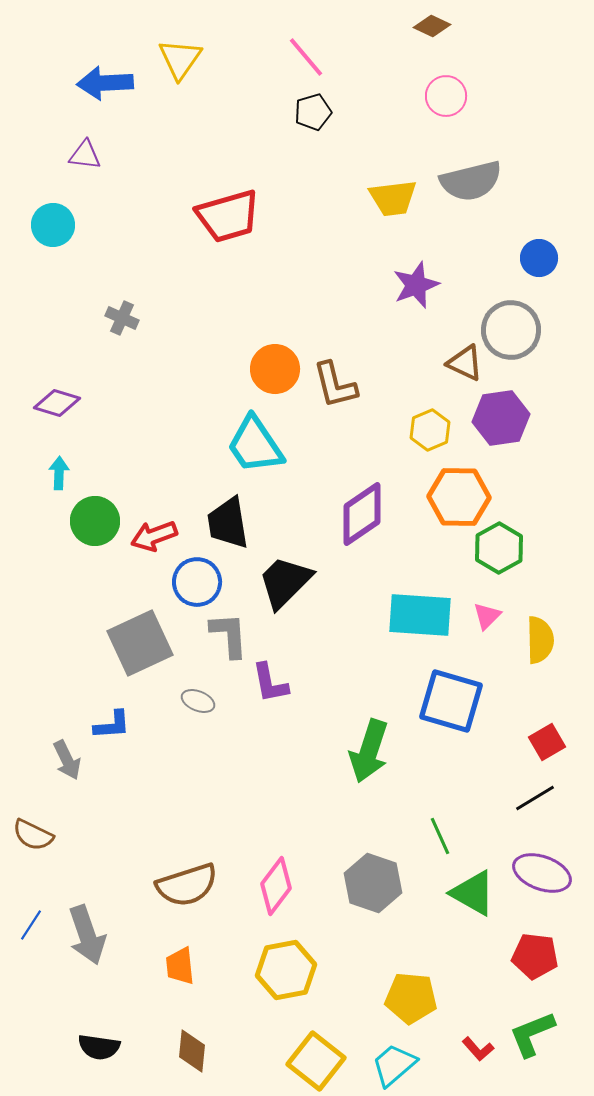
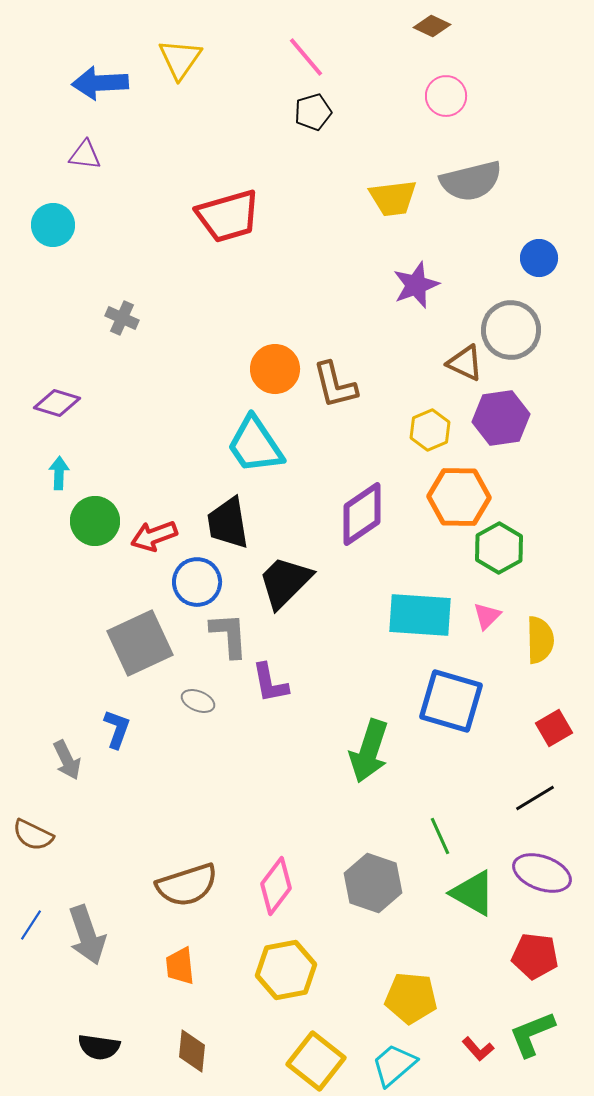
blue arrow at (105, 83): moved 5 px left
blue L-shape at (112, 725): moved 5 px right, 4 px down; rotated 66 degrees counterclockwise
red square at (547, 742): moved 7 px right, 14 px up
